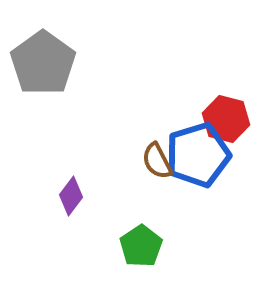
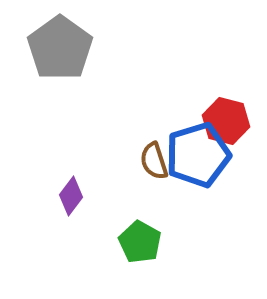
gray pentagon: moved 17 px right, 15 px up
red hexagon: moved 2 px down
brown semicircle: moved 3 px left; rotated 9 degrees clockwise
green pentagon: moved 1 px left, 4 px up; rotated 9 degrees counterclockwise
